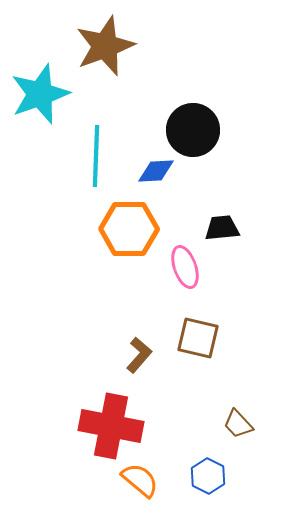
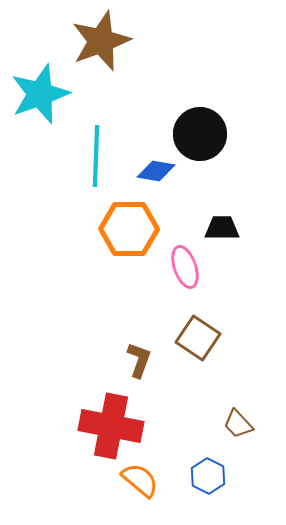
brown star: moved 4 px left, 5 px up
black circle: moved 7 px right, 4 px down
blue diamond: rotated 12 degrees clockwise
black trapezoid: rotated 6 degrees clockwise
brown square: rotated 21 degrees clockwise
brown L-shape: moved 5 px down; rotated 21 degrees counterclockwise
